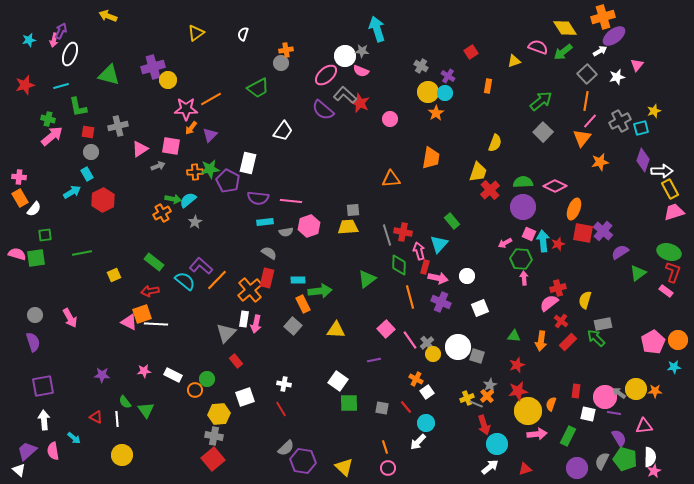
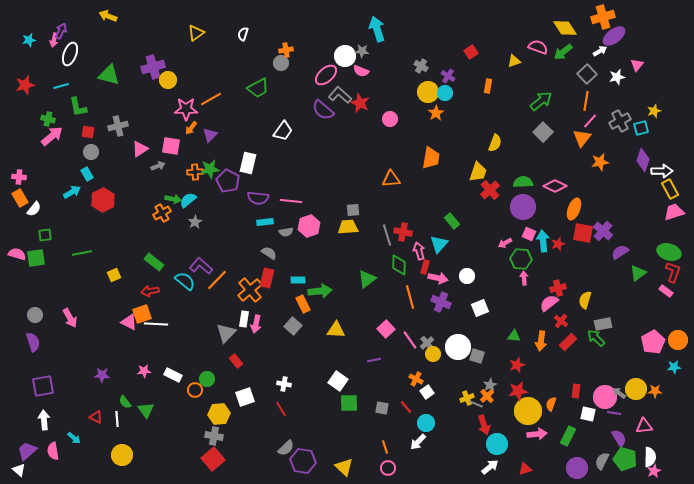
gray L-shape at (345, 95): moved 5 px left
